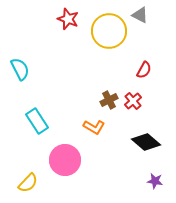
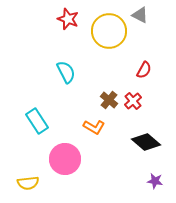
cyan semicircle: moved 46 px right, 3 px down
brown cross: rotated 24 degrees counterclockwise
pink circle: moved 1 px up
yellow semicircle: rotated 40 degrees clockwise
